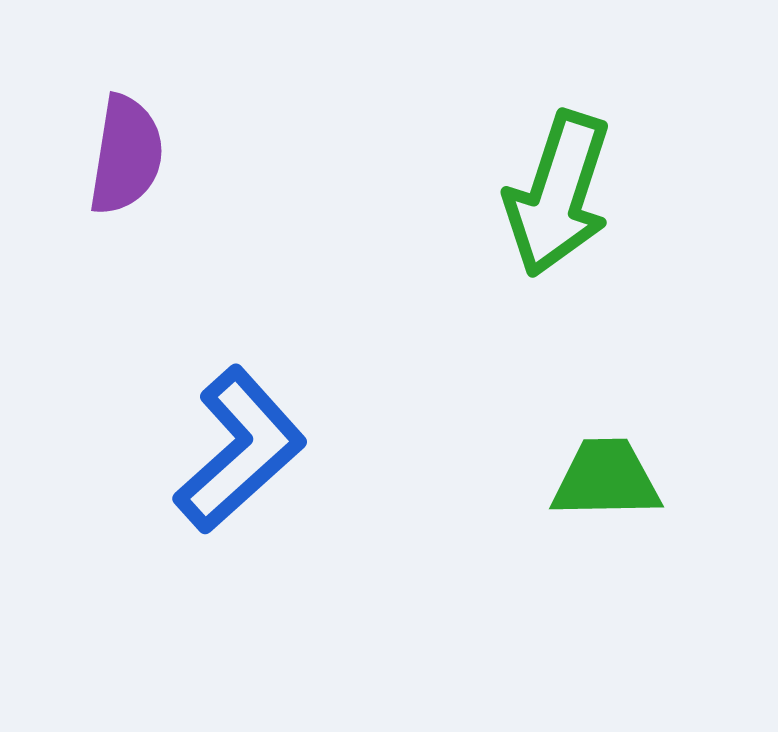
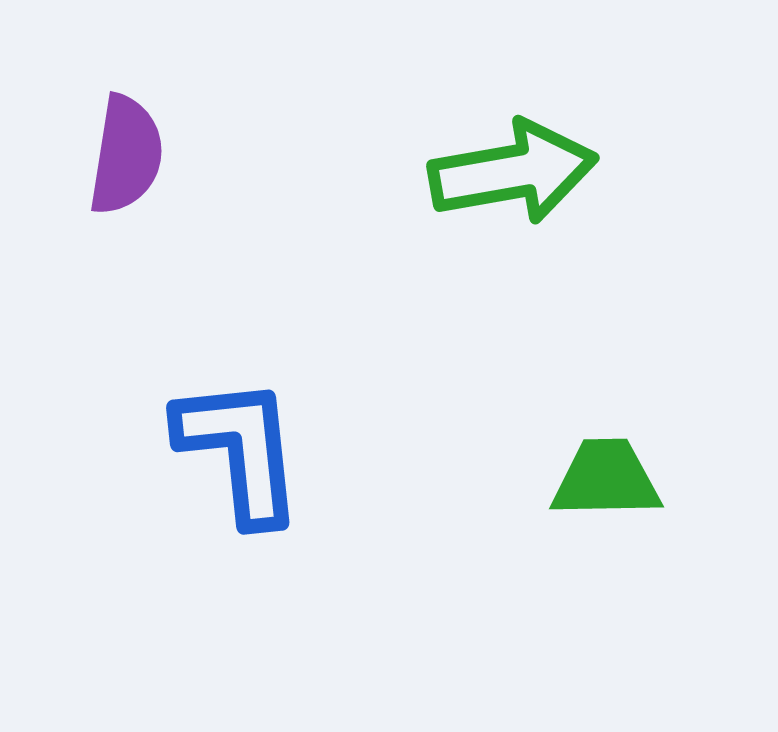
green arrow: moved 45 px left, 22 px up; rotated 118 degrees counterclockwise
blue L-shape: rotated 54 degrees counterclockwise
